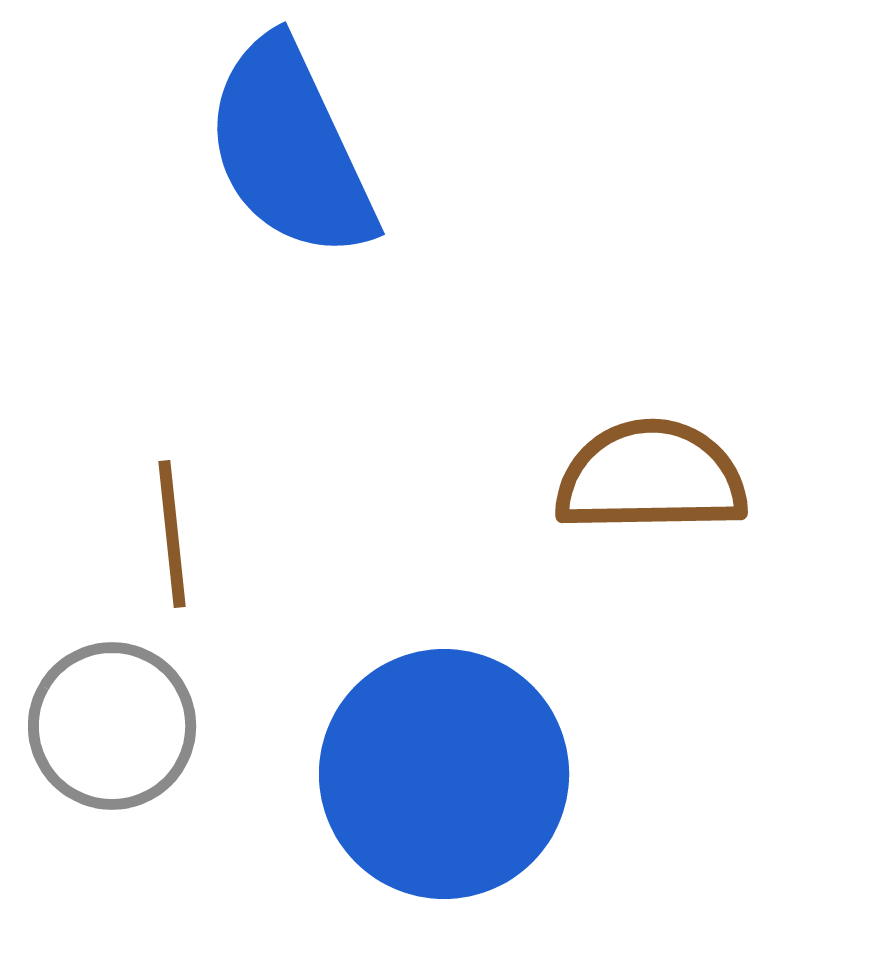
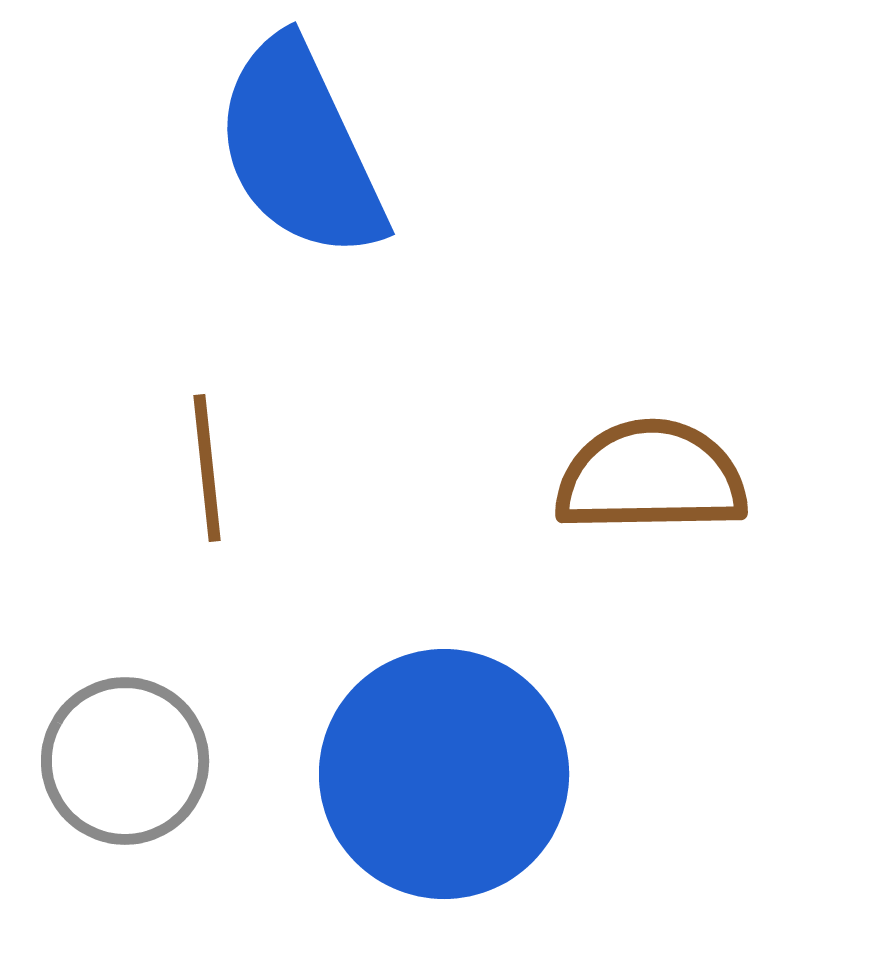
blue semicircle: moved 10 px right
brown line: moved 35 px right, 66 px up
gray circle: moved 13 px right, 35 px down
